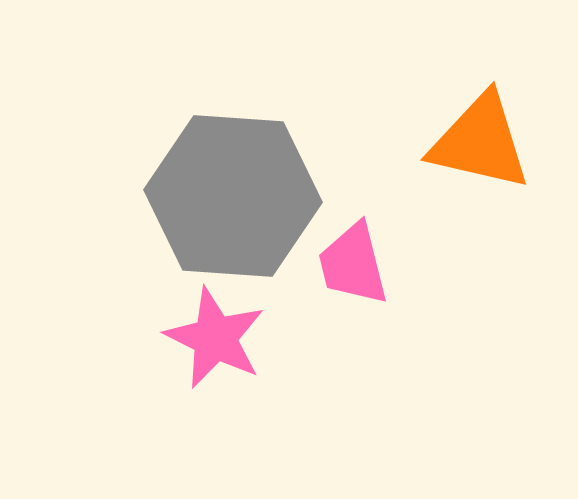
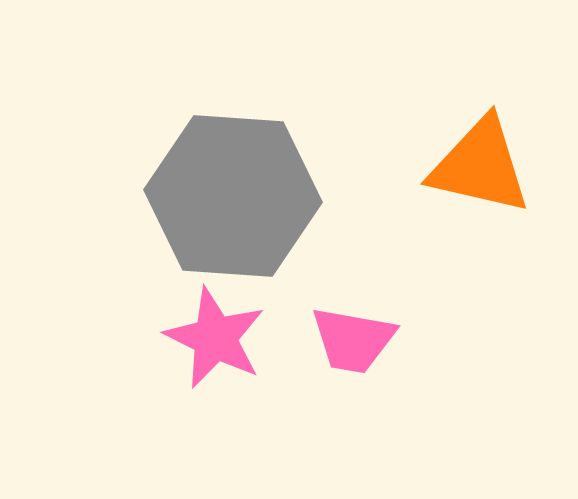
orange triangle: moved 24 px down
pink trapezoid: moved 76 px down; rotated 66 degrees counterclockwise
